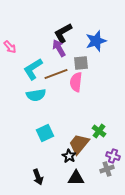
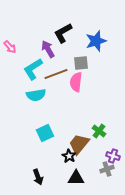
purple arrow: moved 11 px left, 1 px down
